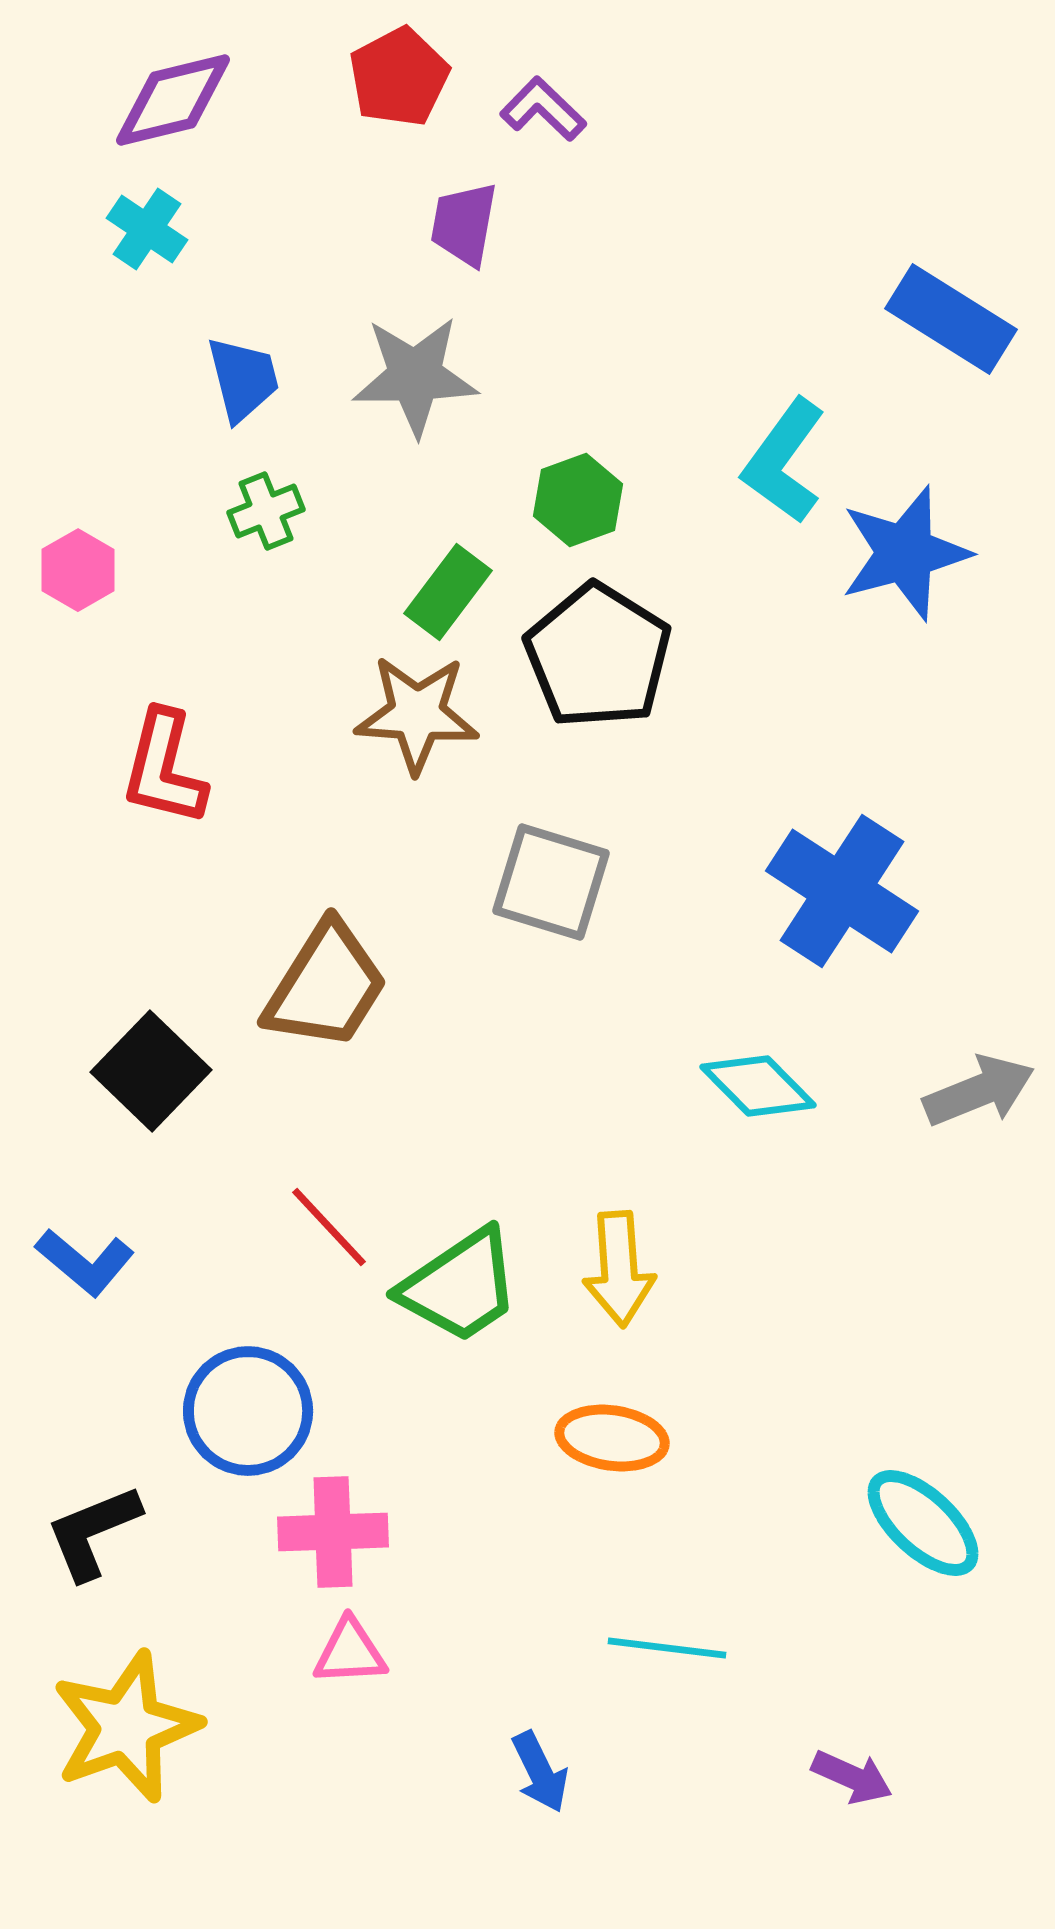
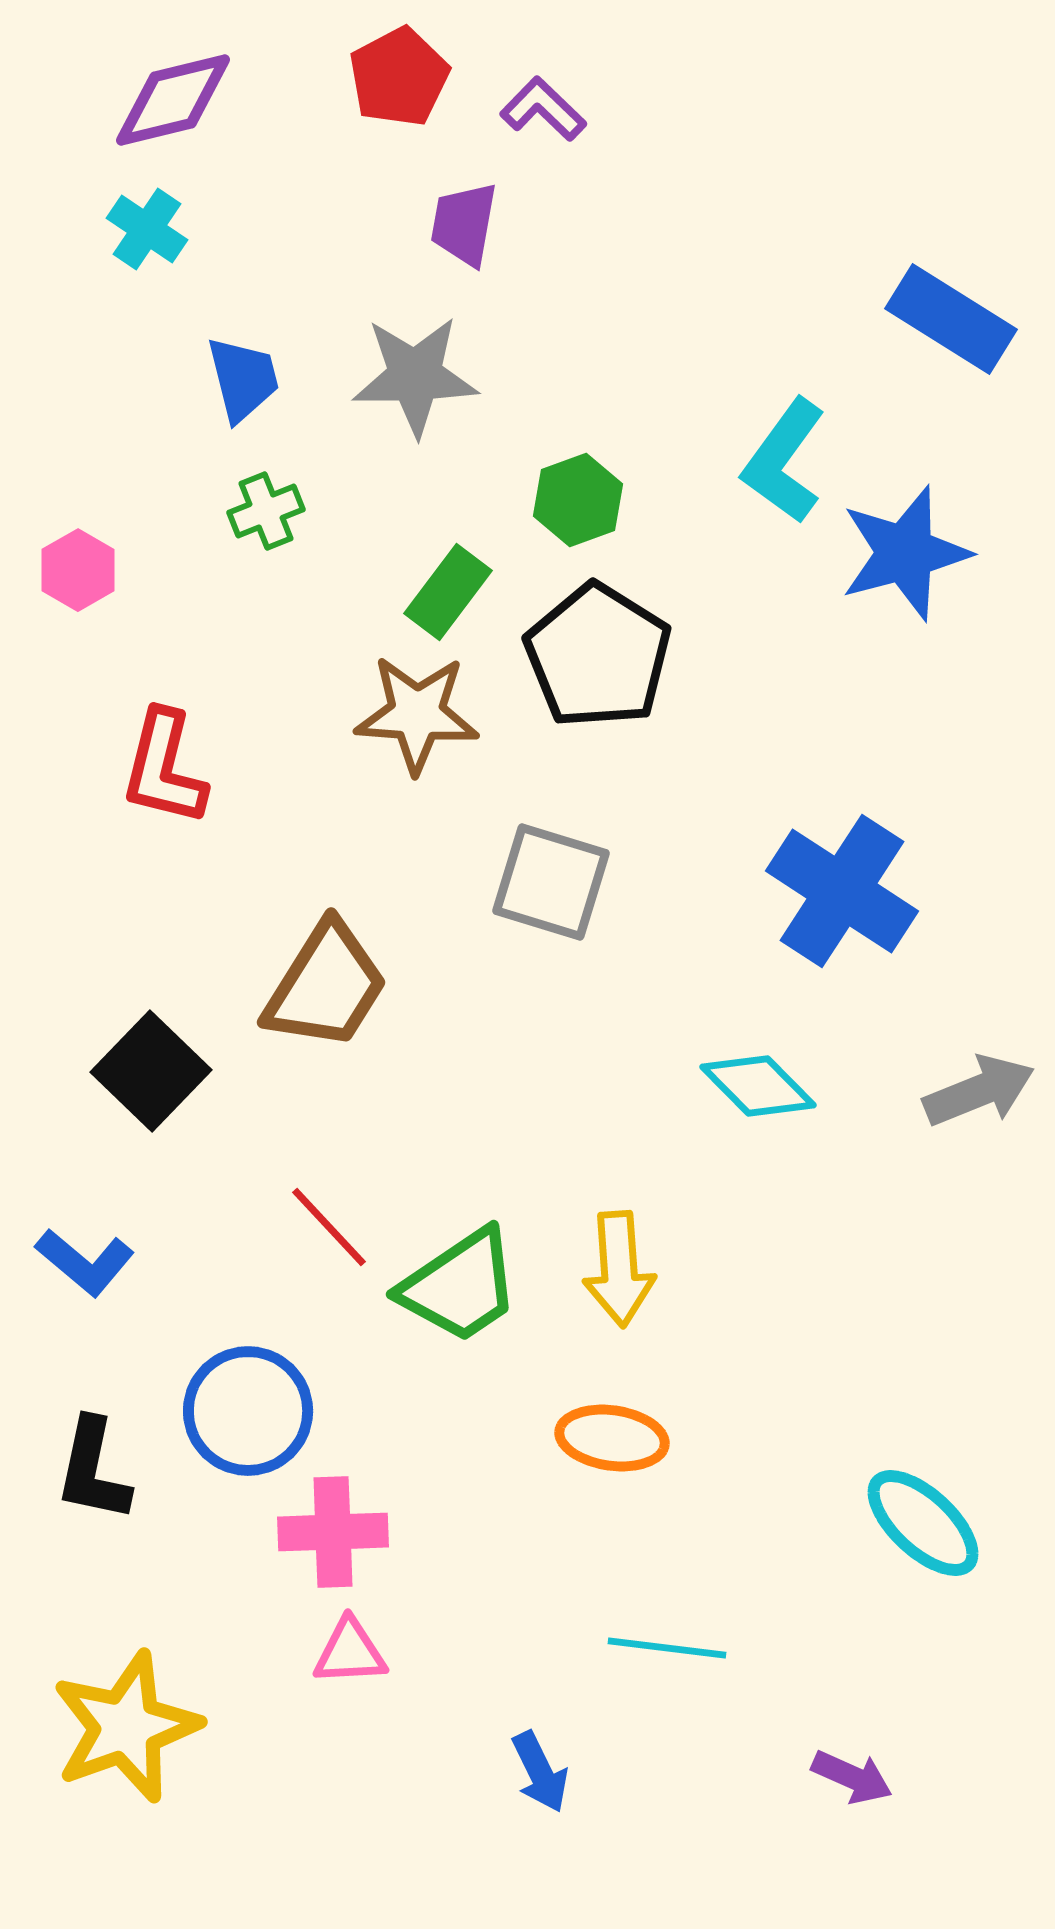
black L-shape: moved 62 px up; rotated 56 degrees counterclockwise
